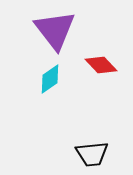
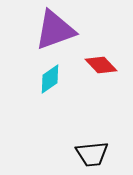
purple triangle: rotated 48 degrees clockwise
